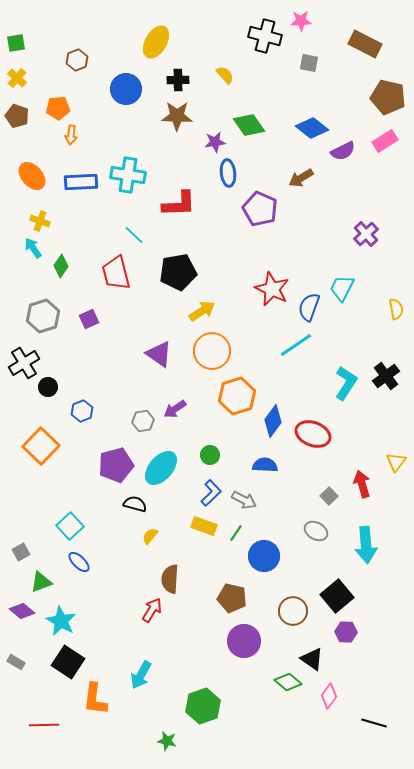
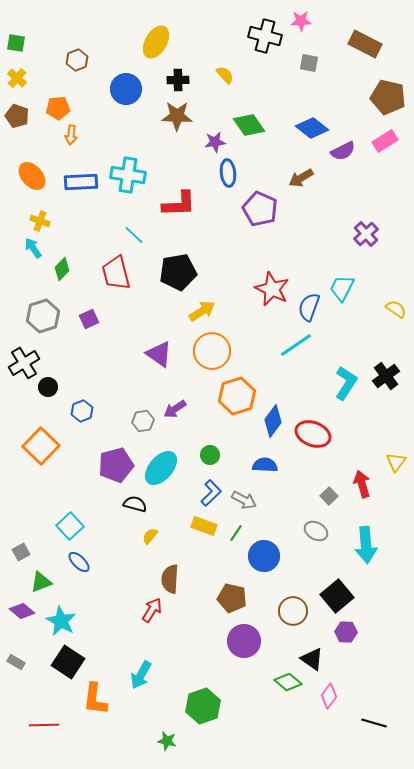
green square at (16, 43): rotated 18 degrees clockwise
green diamond at (61, 266): moved 1 px right, 3 px down; rotated 10 degrees clockwise
yellow semicircle at (396, 309): rotated 45 degrees counterclockwise
